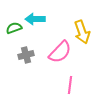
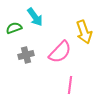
cyan arrow: moved 2 px up; rotated 126 degrees counterclockwise
yellow arrow: moved 2 px right
